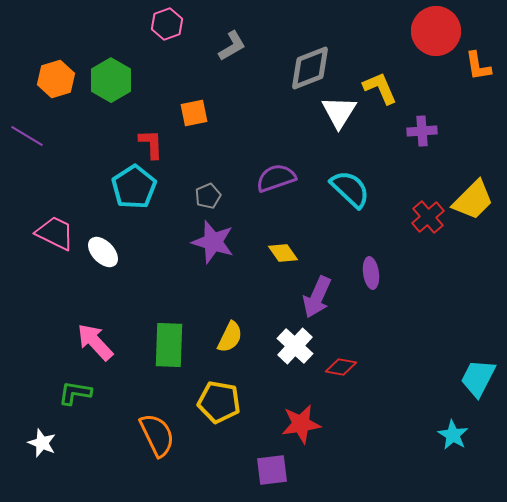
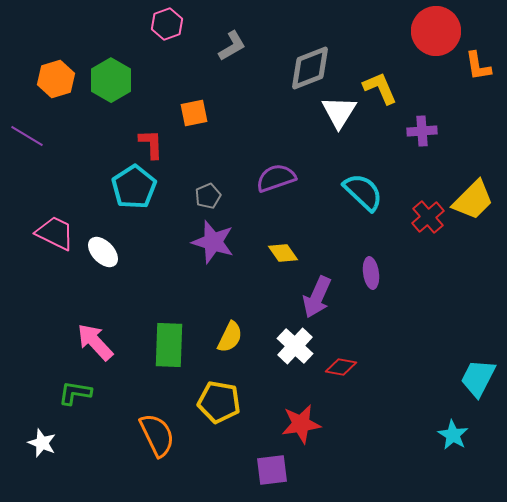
cyan semicircle: moved 13 px right, 3 px down
